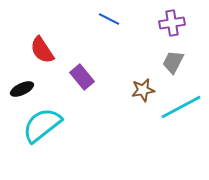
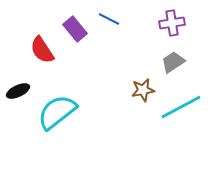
gray trapezoid: rotated 30 degrees clockwise
purple rectangle: moved 7 px left, 48 px up
black ellipse: moved 4 px left, 2 px down
cyan semicircle: moved 15 px right, 13 px up
